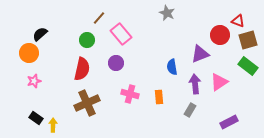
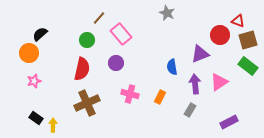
orange rectangle: moved 1 px right; rotated 32 degrees clockwise
